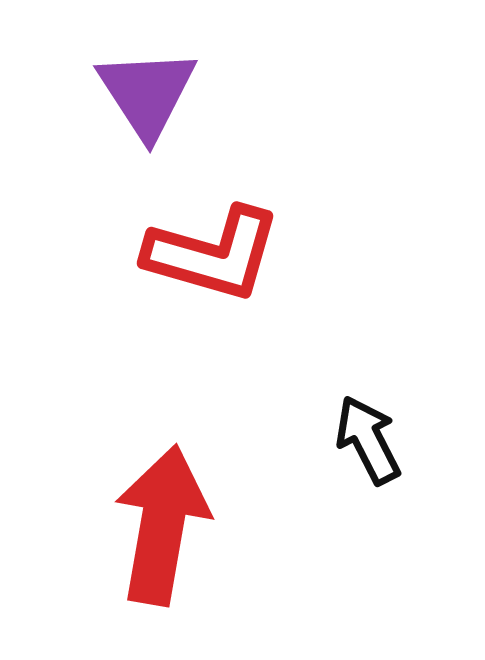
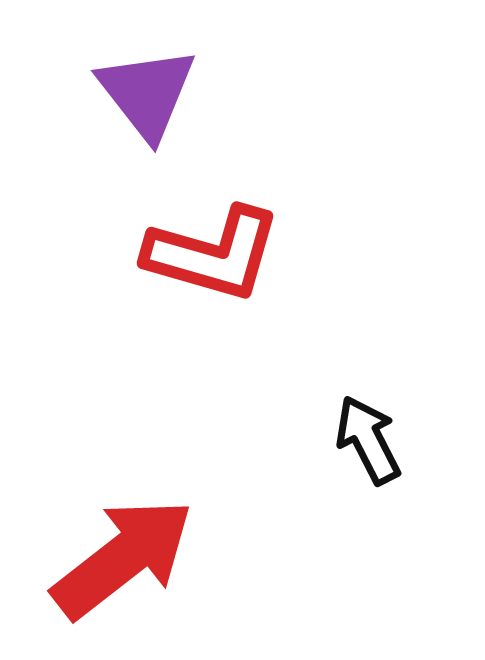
purple triangle: rotated 5 degrees counterclockwise
red arrow: moved 39 px left, 33 px down; rotated 42 degrees clockwise
